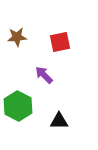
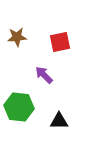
green hexagon: moved 1 px right, 1 px down; rotated 20 degrees counterclockwise
